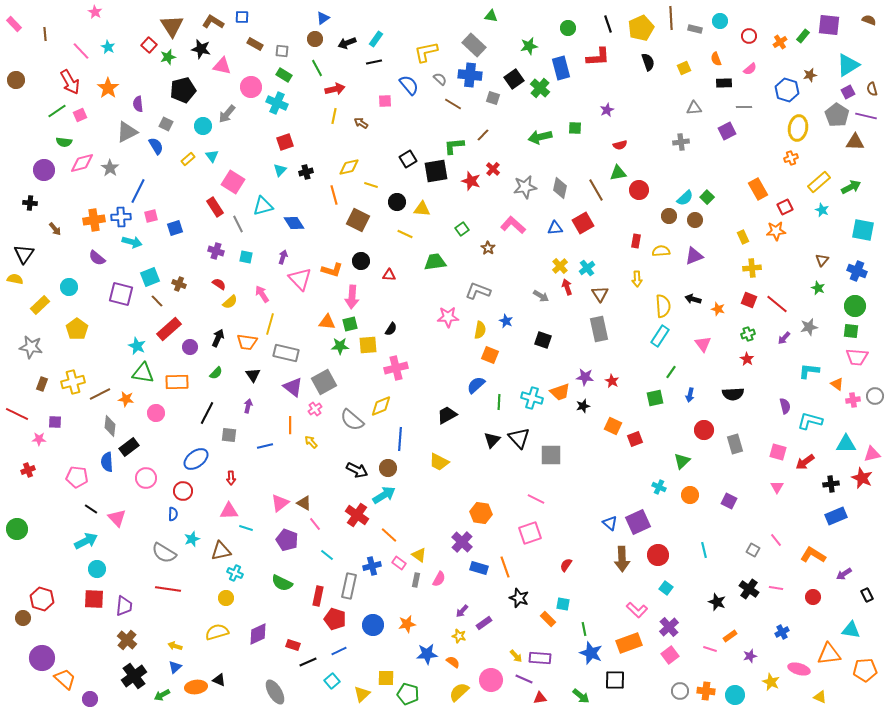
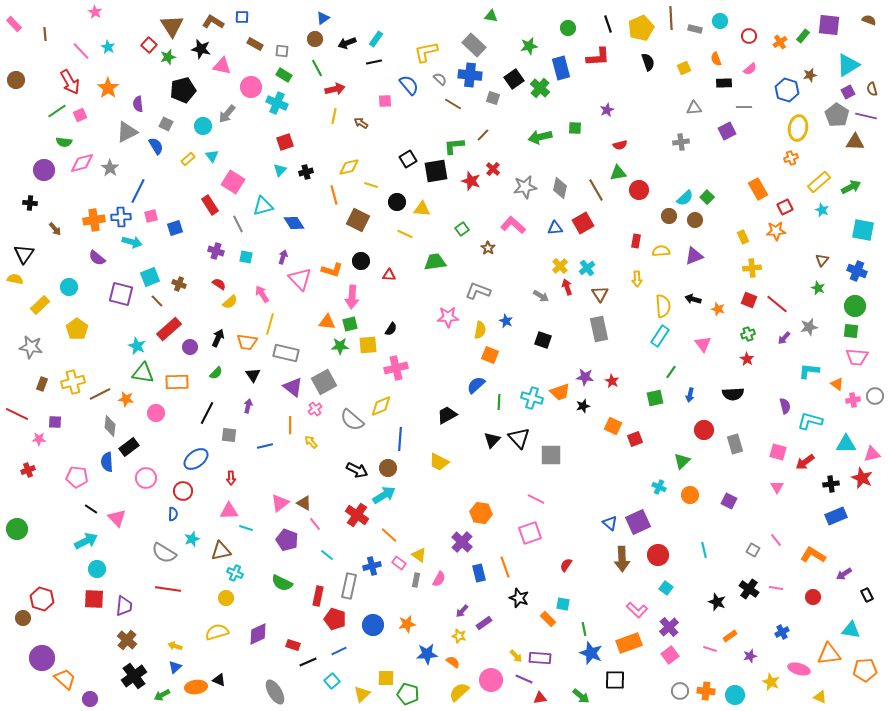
red rectangle at (215, 207): moved 5 px left, 2 px up
blue rectangle at (479, 568): moved 5 px down; rotated 60 degrees clockwise
